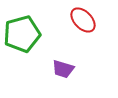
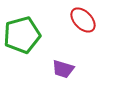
green pentagon: moved 1 px down
